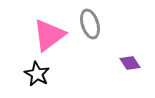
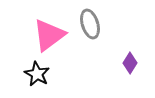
purple diamond: rotated 65 degrees clockwise
